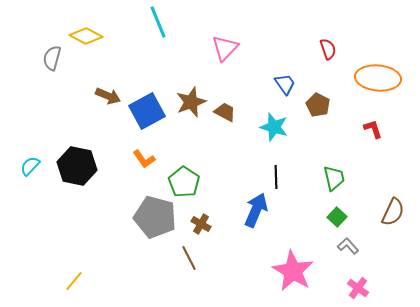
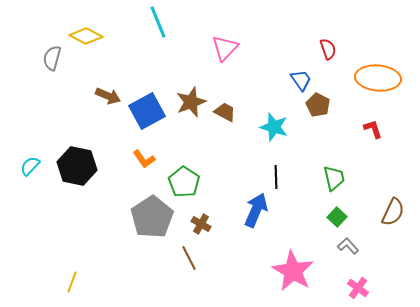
blue trapezoid: moved 16 px right, 4 px up
gray pentagon: moved 3 px left; rotated 24 degrees clockwise
yellow line: moved 2 px left, 1 px down; rotated 20 degrees counterclockwise
